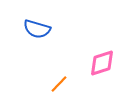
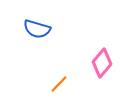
pink diamond: rotated 32 degrees counterclockwise
